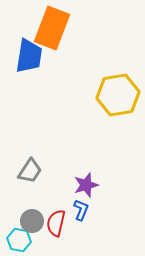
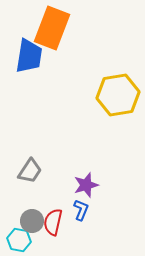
red semicircle: moved 3 px left, 1 px up
